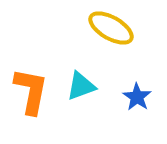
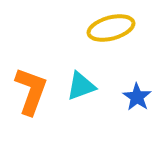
yellow ellipse: rotated 45 degrees counterclockwise
orange L-shape: rotated 9 degrees clockwise
